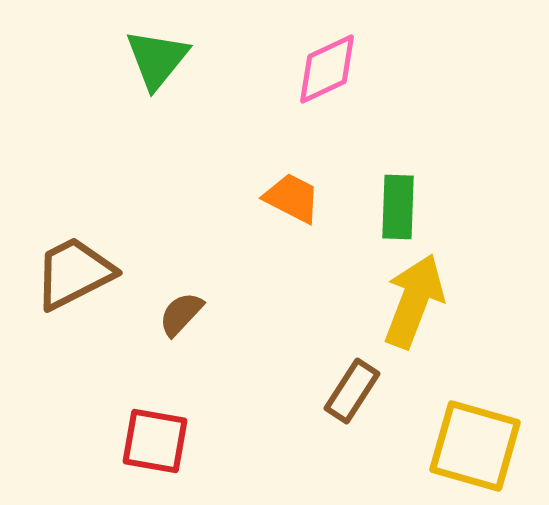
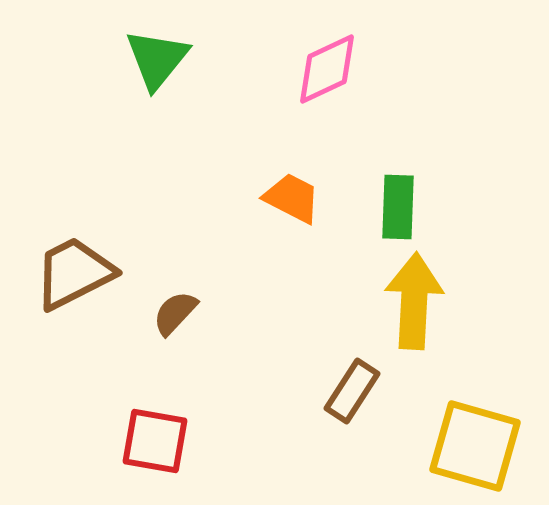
yellow arrow: rotated 18 degrees counterclockwise
brown semicircle: moved 6 px left, 1 px up
